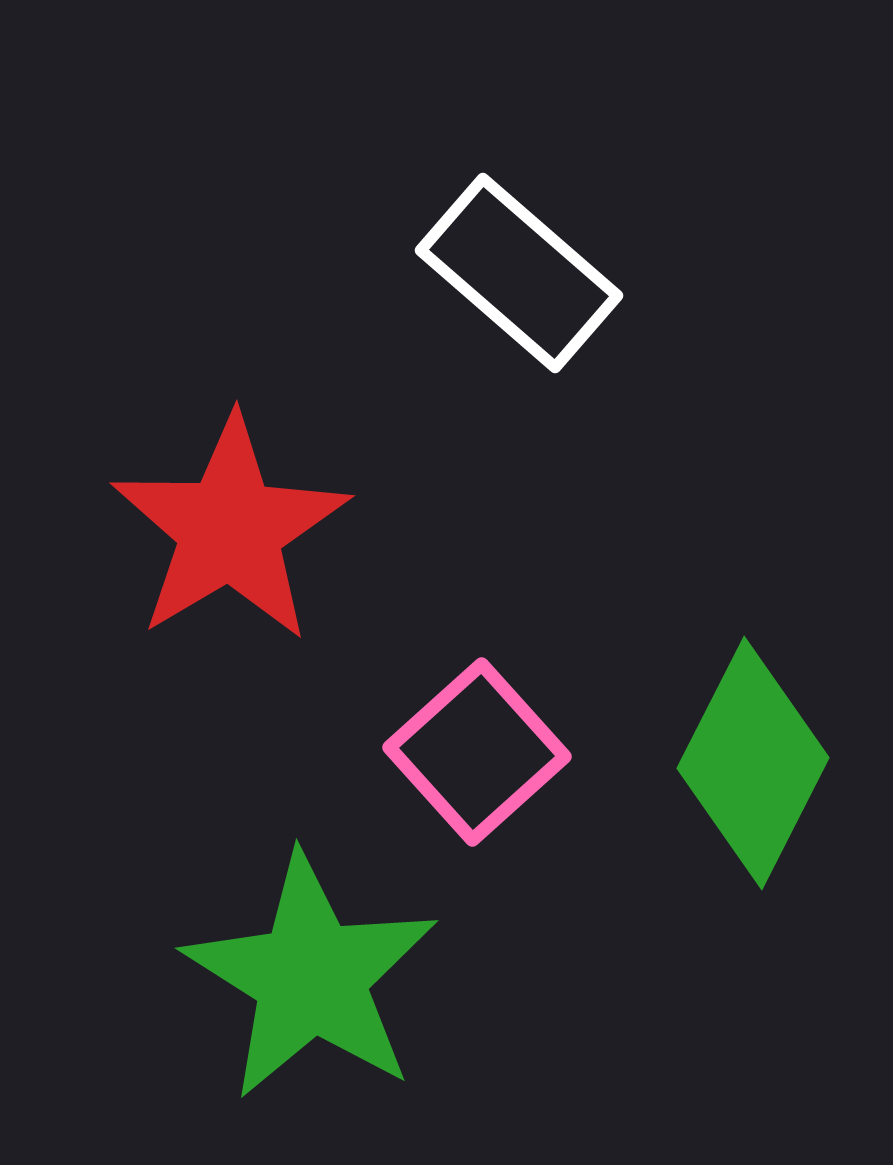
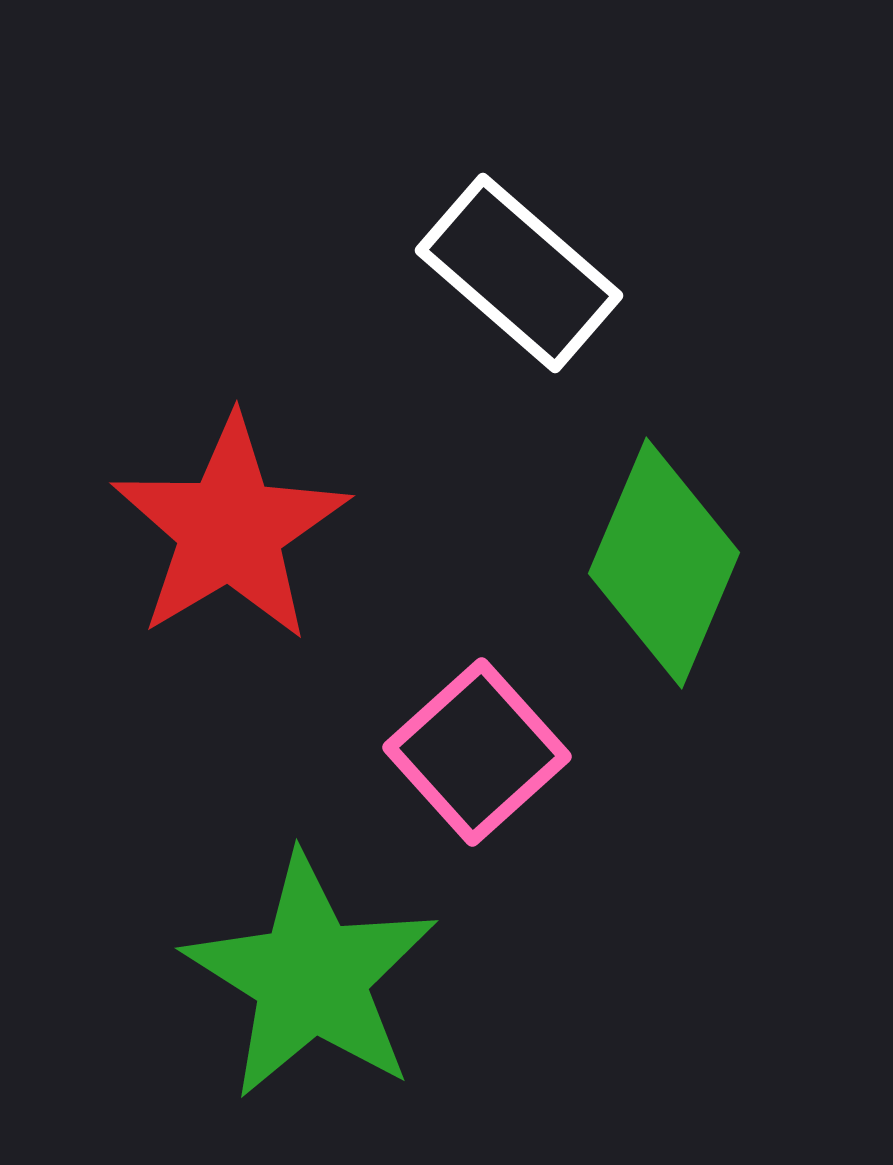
green diamond: moved 89 px left, 200 px up; rotated 4 degrees counterclockwise
